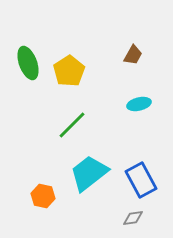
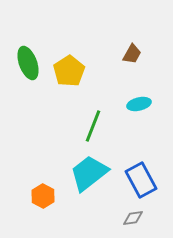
brown trapezoid: moved 1 px left, 1 px up
green line: moved 21 px right, 1 px down; rotated 24 degrees counterclockwise
orange hexagon: rotated 15 degrees clockwise
